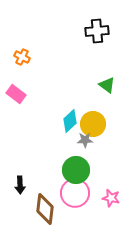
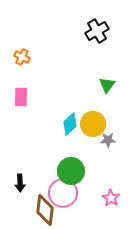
black cross: rotated 25 degrees counterclockwise
green triangle: rotated 30 degrees clockwise
pink rectangle: moved 5 px right, 3 px down; rotated 54 degrees clockwise
cyan diamond: moved 3 px down
gray star: moved 23 px right
green circle: moved 5 px left, 1 px down
black arrow: moved 2 px up
pink circle: moved 12 px left
pink star: rotated 18 degrees clockwise
brown diamond: moved 1 px down
